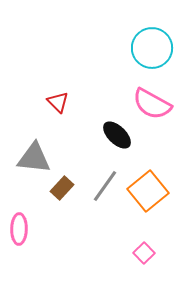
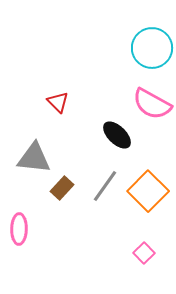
orange square: rotated 6 degrees counterclockwise
